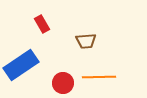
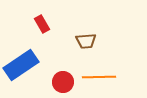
red circle: moved 1 px up
